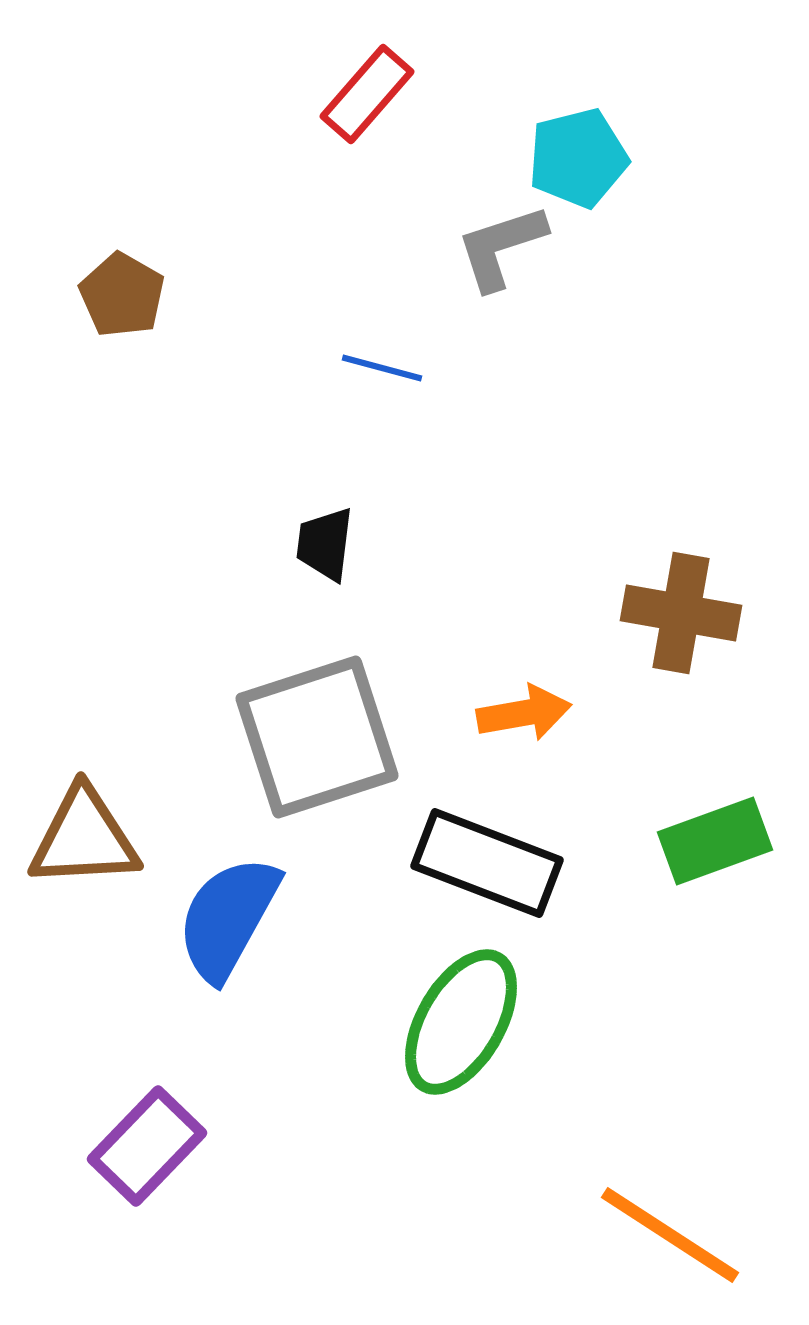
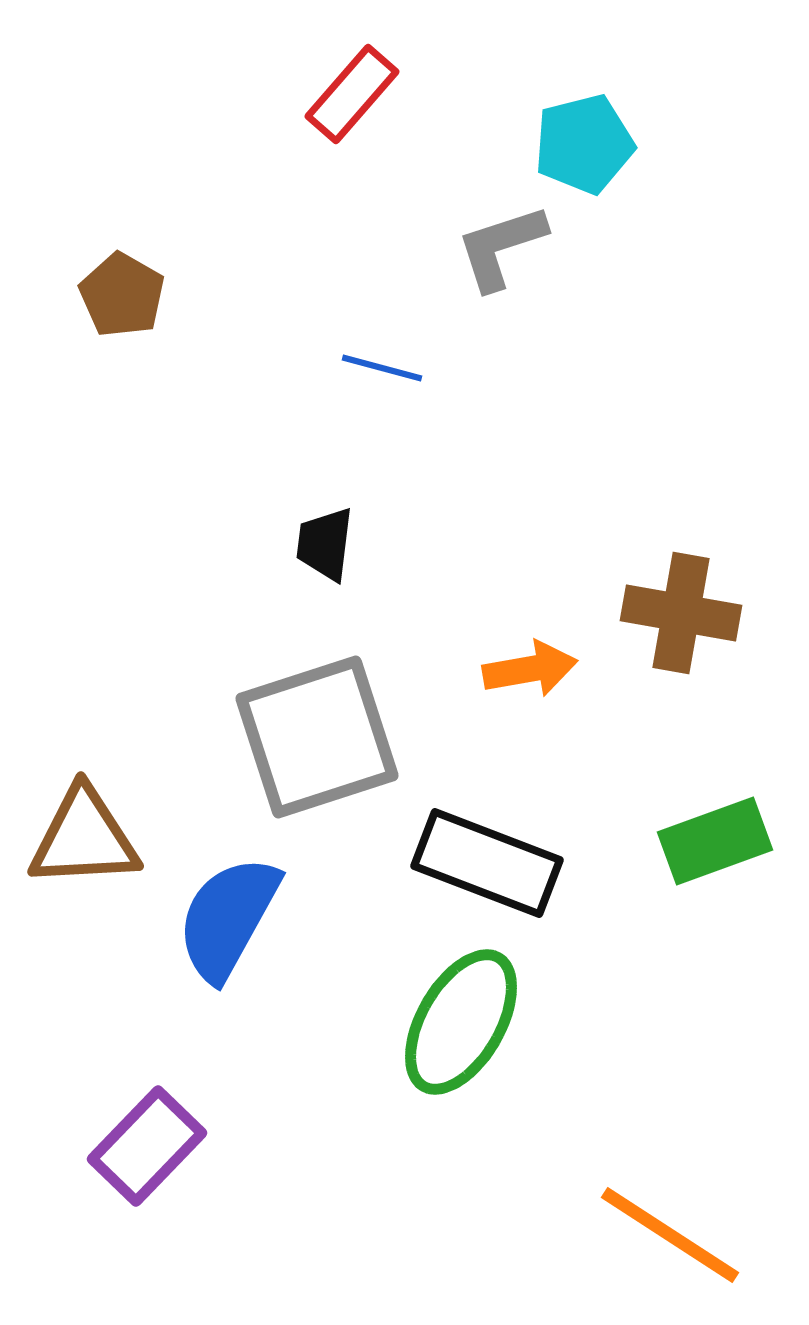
red rectangle: moved 15 px left
cyan pentagon: moved 6 px right, 14 px up
orange arrow: moved 6 px right, 44 px up
